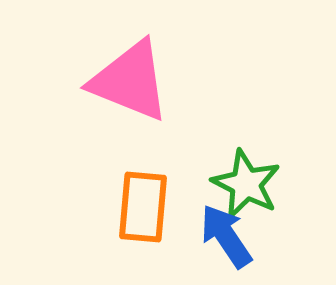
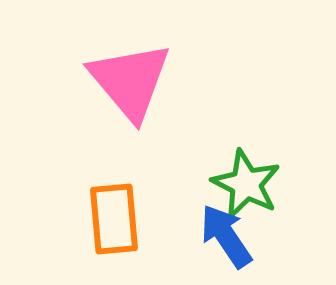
pink triangle: rotated 28 degrees clockwise
orange rectangle: moved 29 px left, 12 px down; rotated 10 degrees counterclockwise
